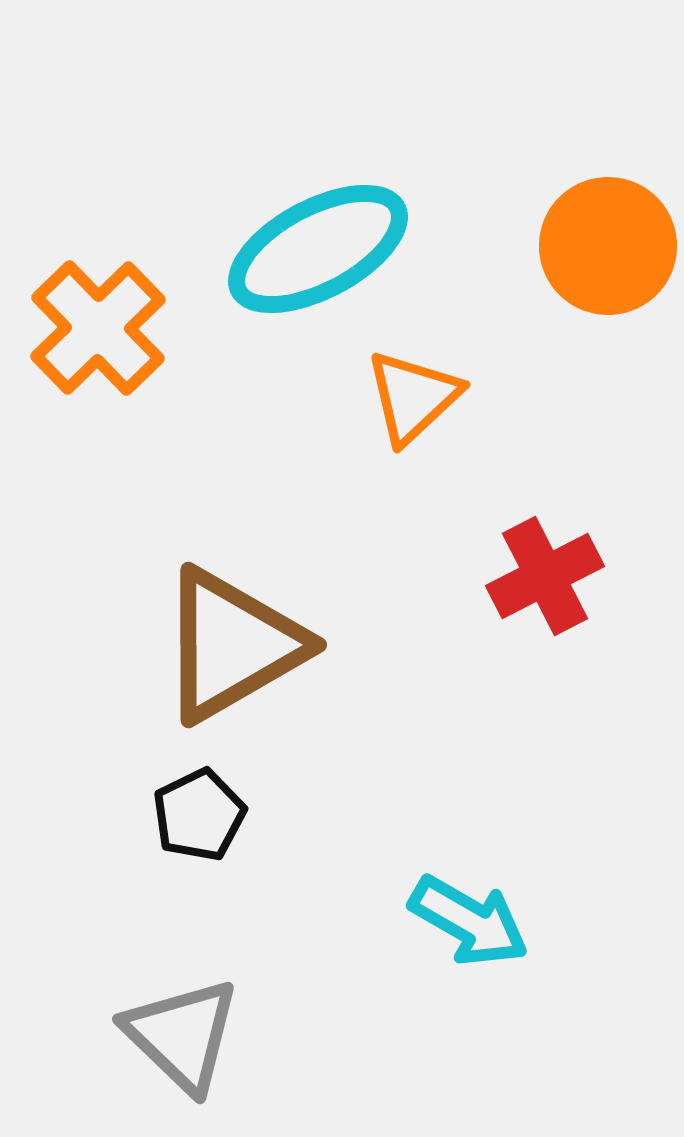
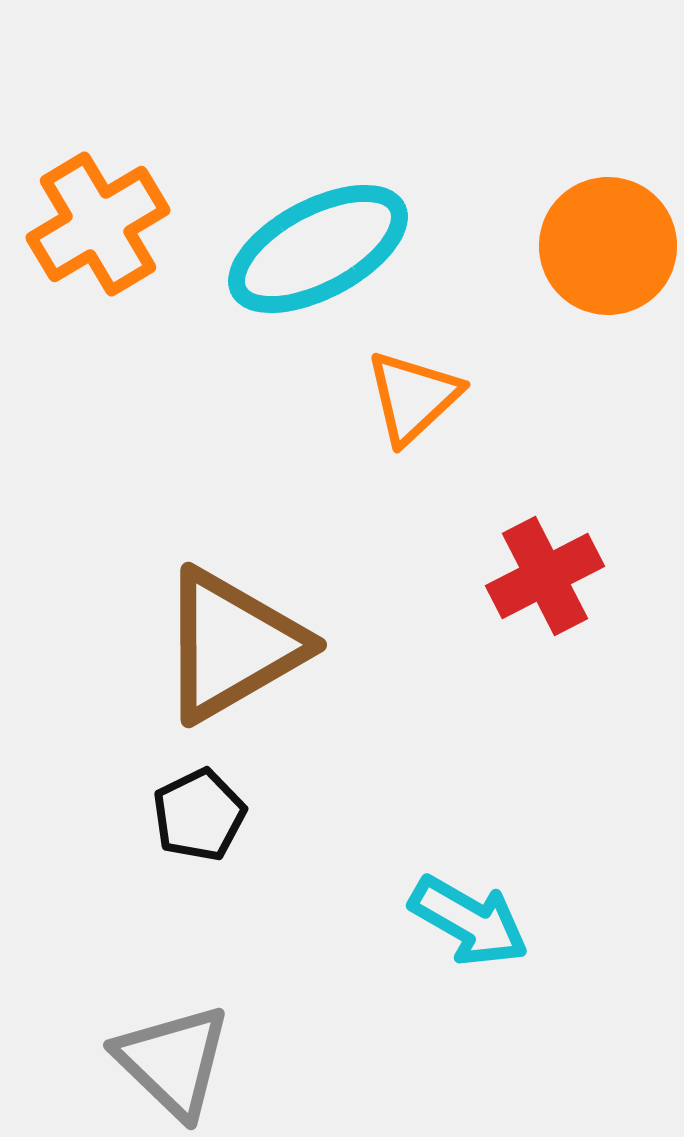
orange cross: moved 104 px up; rotated 13 degrees clockwise
gray triangle: moved 9 px left, 26 px down
